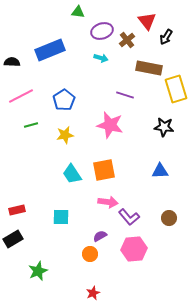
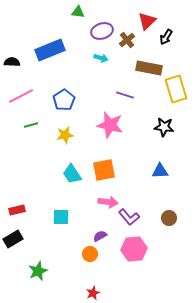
red triangle: rotated 24 degrees clockwise
